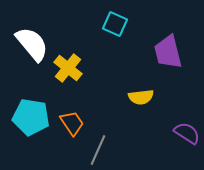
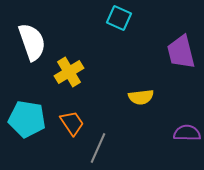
cyan square: moved 4 px right, 6 px up
white semicircle: moved 2 px up; rotated 21 degrees clockwise
purple trapezoid: moved 13 px right
yellow cross: moved 1 px right, 4 px down; rotated 20 degrees clockwise
cyan pentagon: moved 4 px left, 2 px down
purple semicircle: rotated 32 degrees counterclockwise
gray line: moved 2 px up
